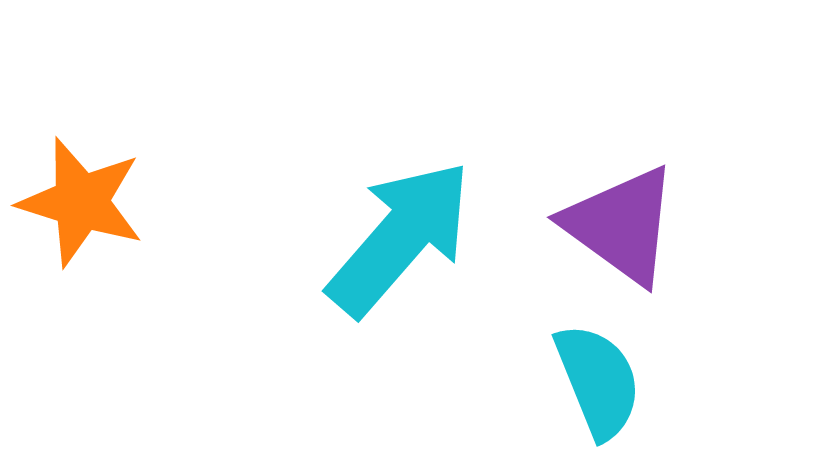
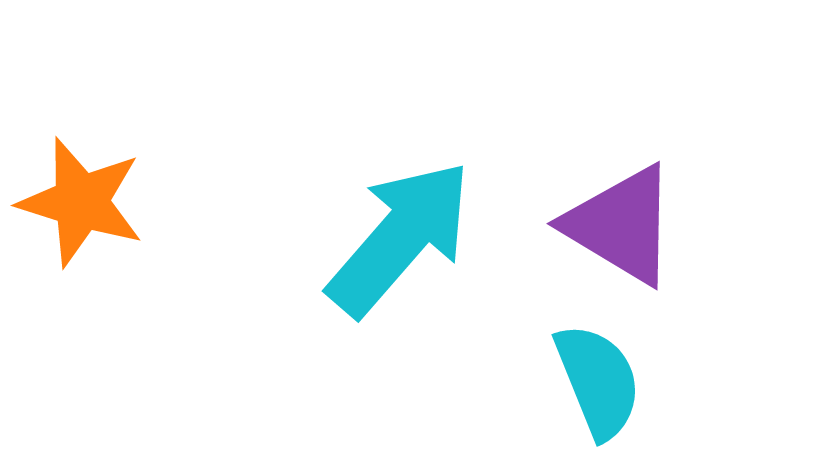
purple triangle: rotated 5 degrees counterclockwise
